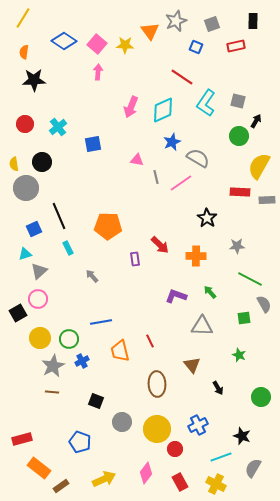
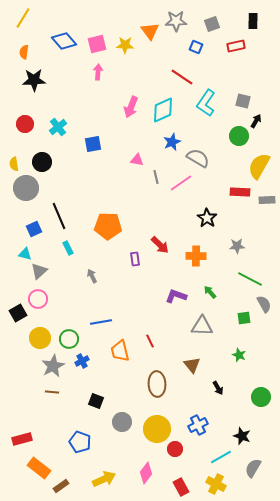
gray star at (176, 21): rotated 20 degrees clockwise
blue diamond at (64, 41): rotated 15 degrees clockwise
pink square at (97, 44): rotated 36 degrees clockwise
gray square at (238, 101): moved 5 px right
cyan triangle at (25, 254): rotated 32 degrees clockwise
gray arrow at (92, 276): rotated 16 degrees clockwise
cyan line at (221, 457): rotated 10 degrees counterclockwise
red rectangle at (180, 482): moved 1 px right, 5 px down
